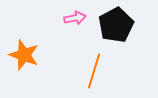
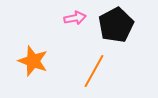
orange star: moved 9 px right, 6 px down
orange line: rotated 12 degrees clockwise
